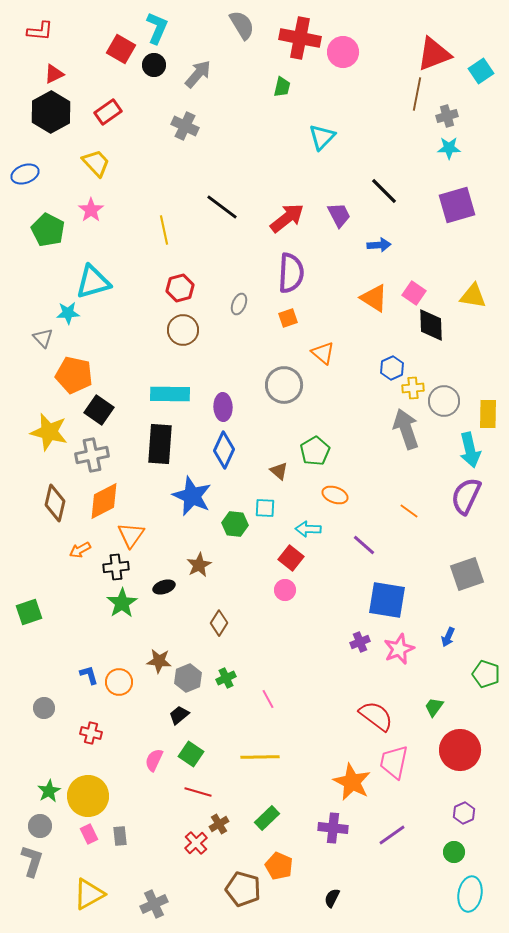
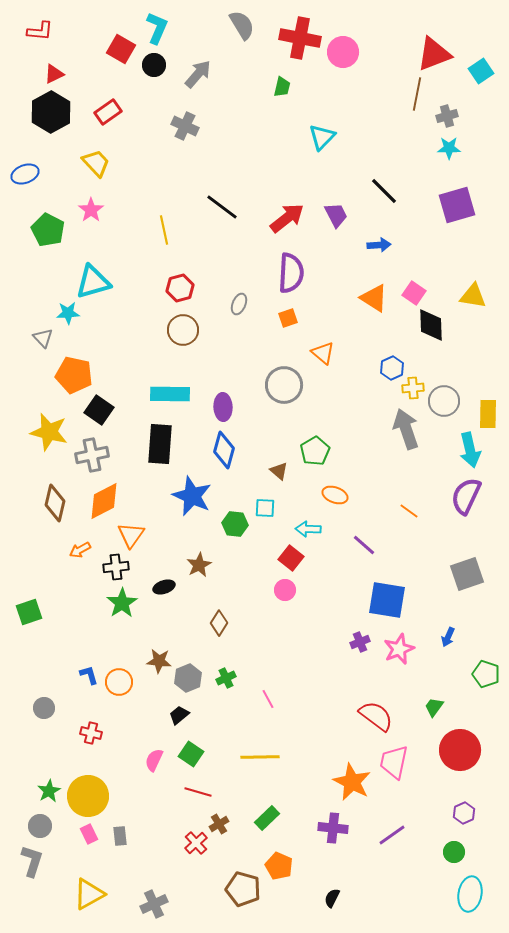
purple trapezoid at (339, 215): moved 3 px left
blue diamond at (224, 450): rotated 9 degrees counterclockwise
